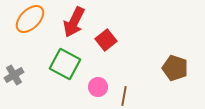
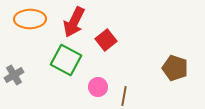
orange ellipse: rotated 44 degrees clockwise
green square: moved 1 px right, 4 px up
